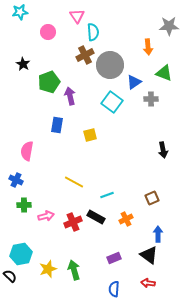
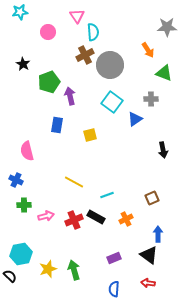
gray star: moved 2 px left, 1 px down
orange arrow: moved 3 px down; rotated 28 degrees counterclockwise
blue triangle: moved 1 px right, 37 px down
pink semicircle: rotated 24 degrees counterclockwise
red cross: moved 1 px right, 2 px up
